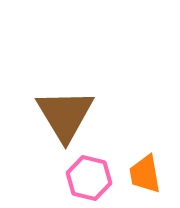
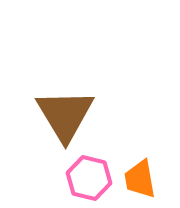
orange trapezoid: moved 5 px left, 5 px down
